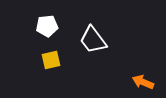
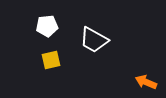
white trapezoid: moved 1 px right; rotated 24 degrees counterclockwise
orange arrow: moved 3 px right
